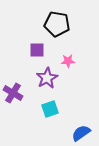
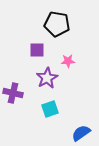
purple cross: rotated 18 degrees counterclockwise
